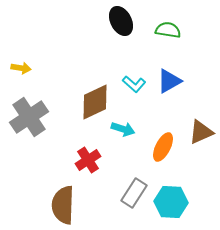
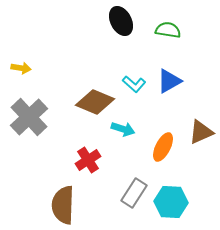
brown diamond: rotated 48 degrees clockwise
gray cross: rotated 9 degrees counterclockwise
